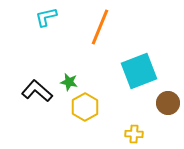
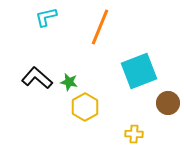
black L-shape: moved 13 px up
